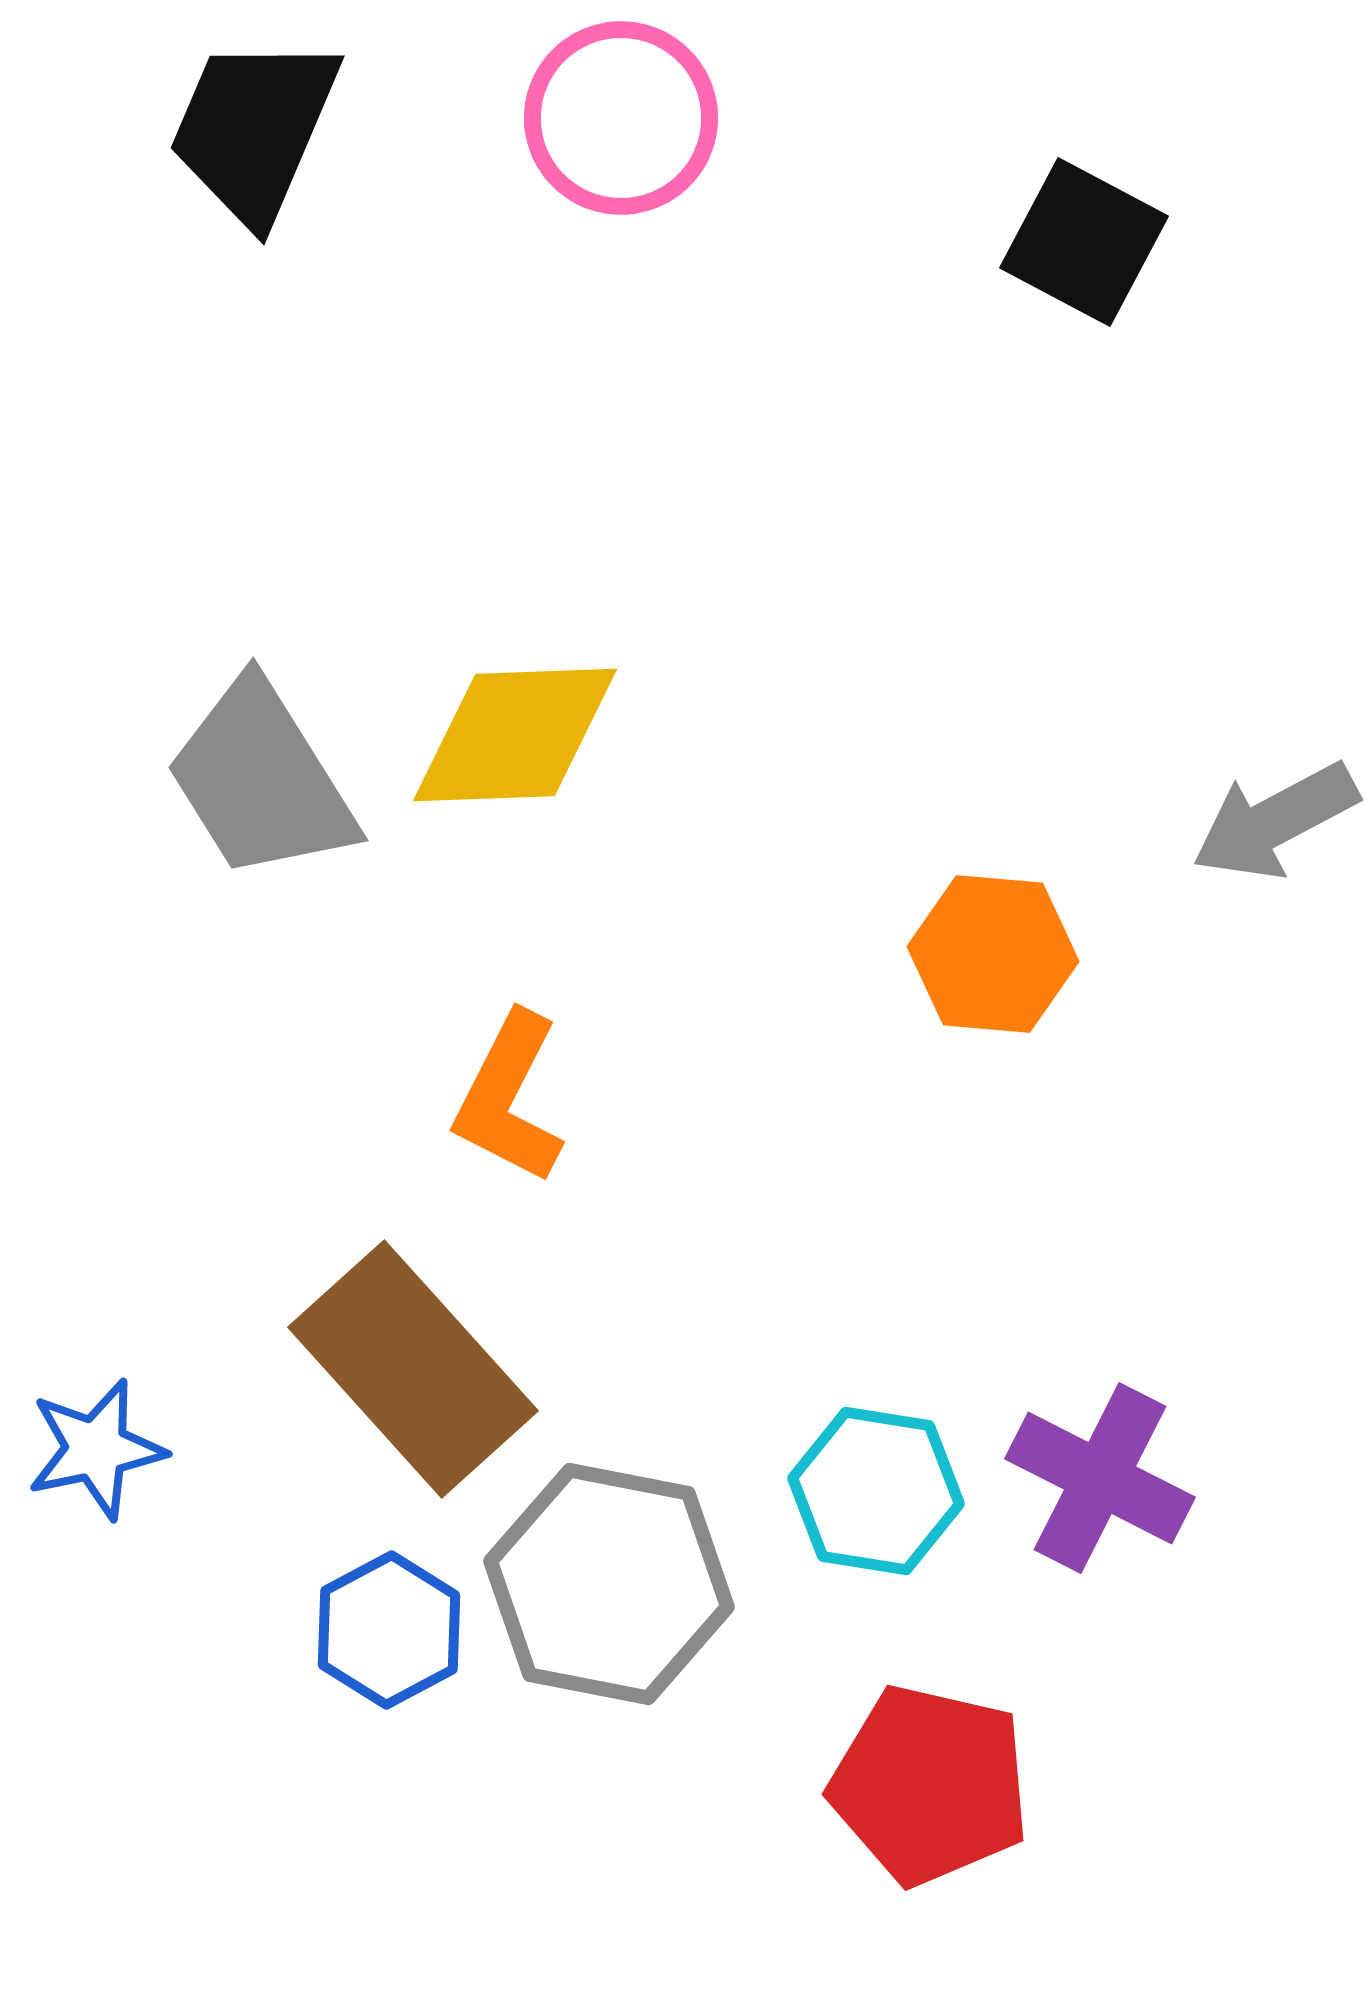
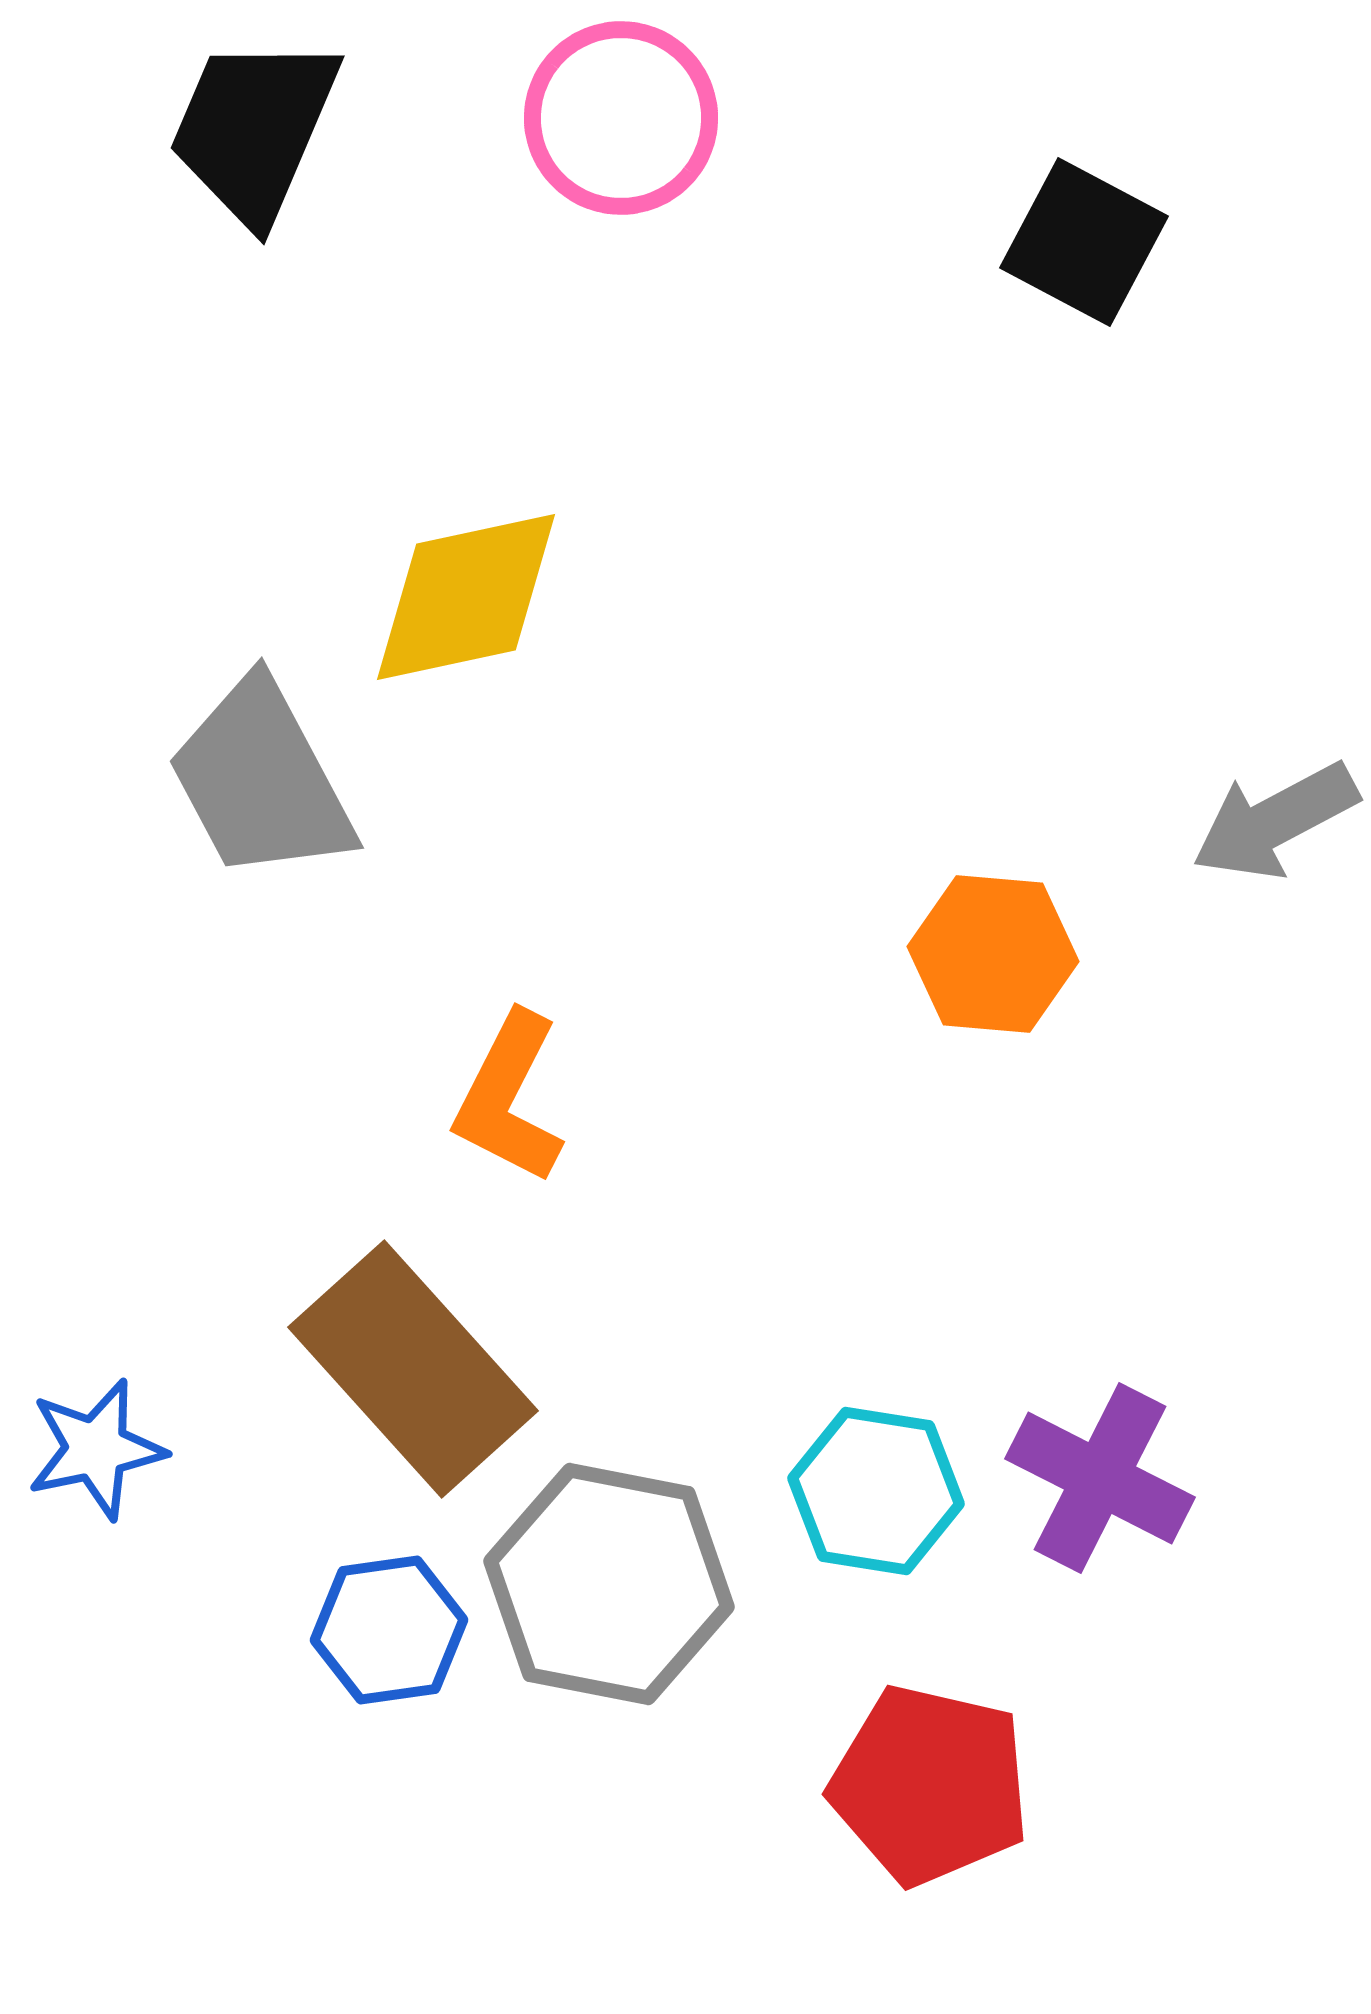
yellow diamond: moved 49 px left, 138 px up; rotated 10 degrees counterclockwise
gray trapezoid: rotated 4 degrees clockwise
blue hexagon: rotated 20 degrees clockwise
